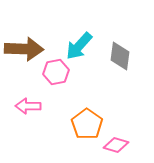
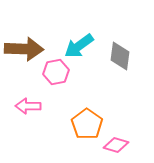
cyan arrow: rotated 12 degrees clockwise
